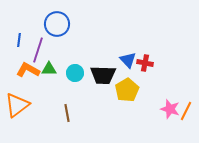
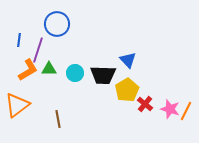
red cross: moved 41 px down; rotated 28 degrees clockwise
orange L-shape: rotated 120 degrees clockwise
brown line: moved 9 px left, 6 px down
